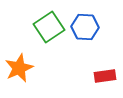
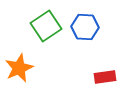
green square: moved 3 px left, 1 px up
red rectangle: moved 1 px down
